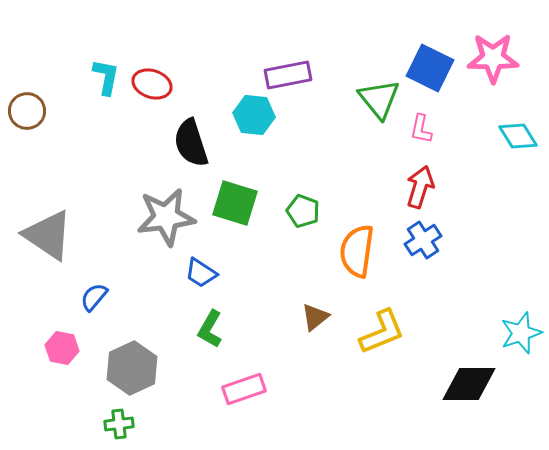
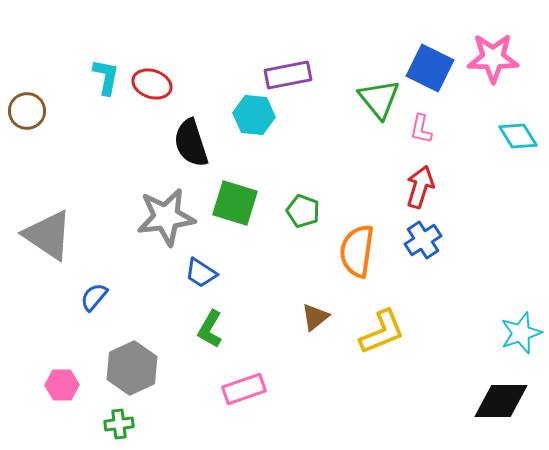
pink hexagon: moved 37 px down; rotated 12 degrees counterclockwise
black diamond: moved 32 px right, 17 px down
